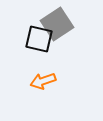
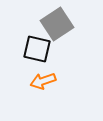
black square: moved 2 px left, 10 px down
